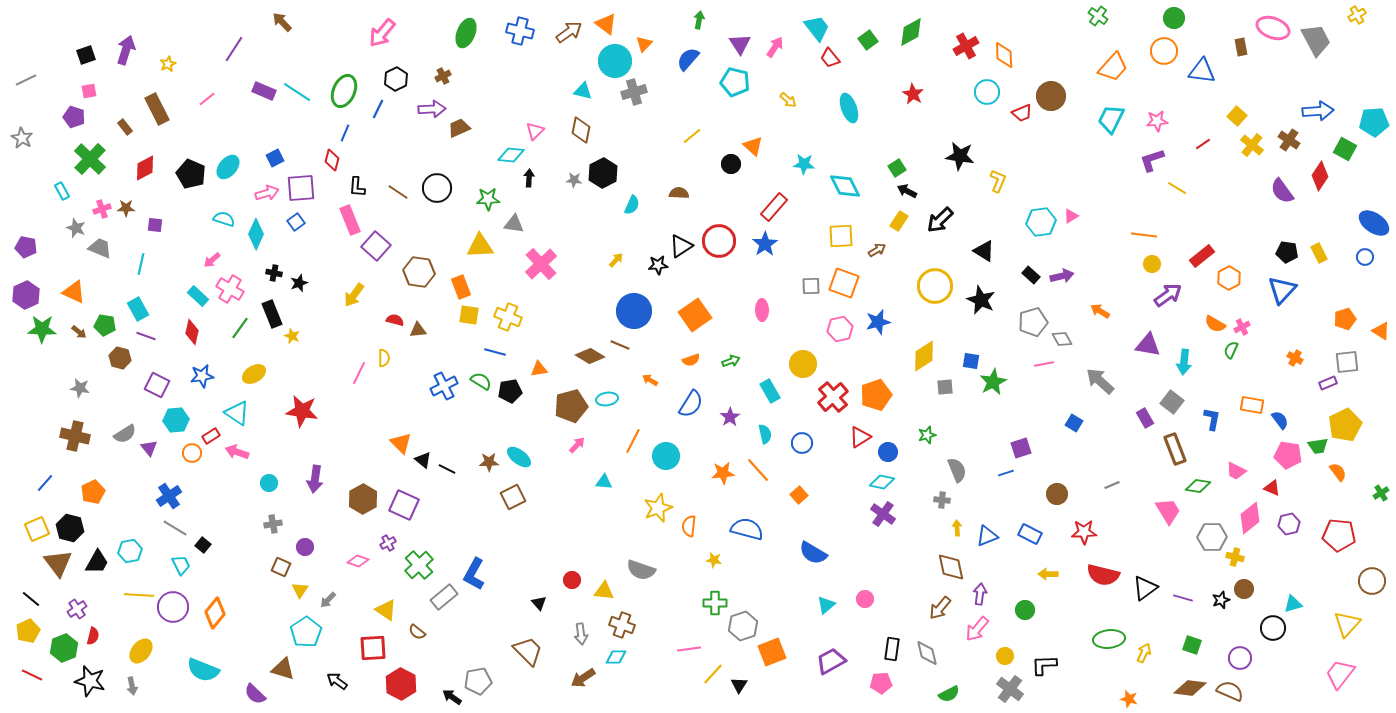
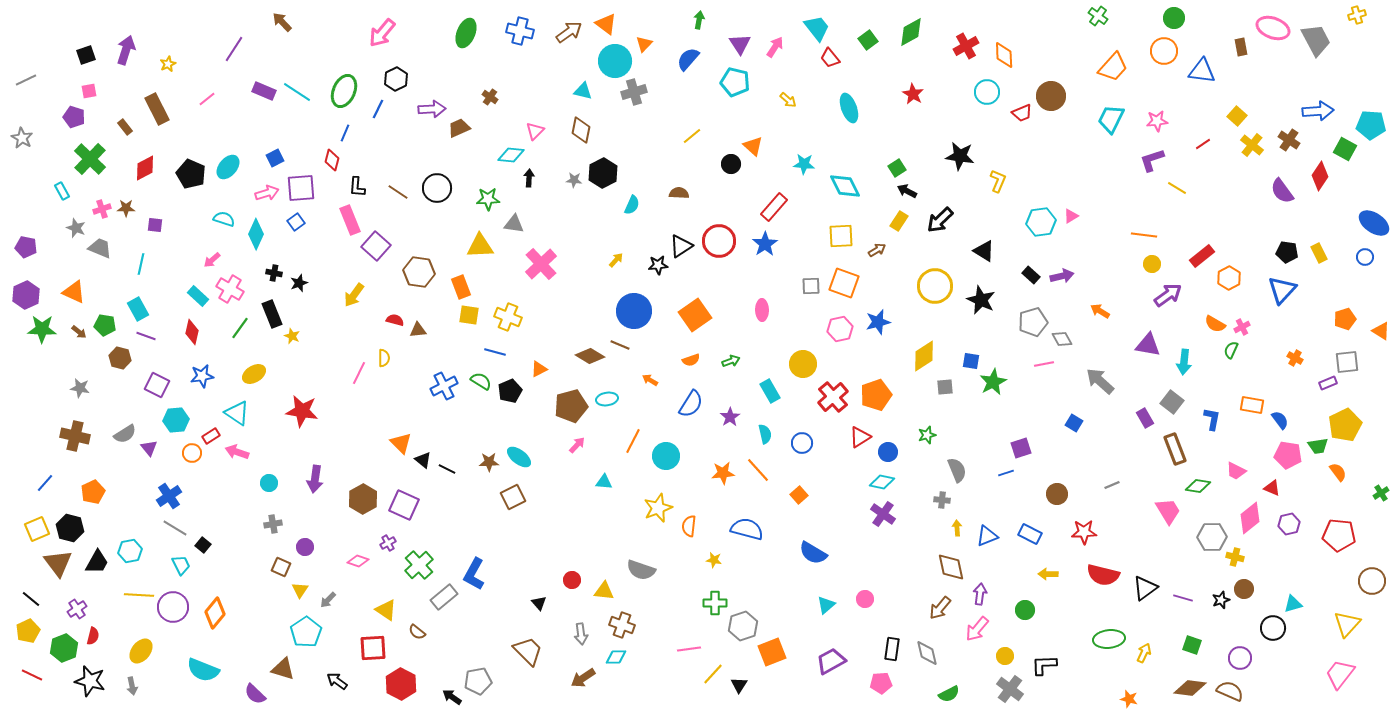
yellow cross at (1357, 15): rotated 12 degrees clockwise
brown cross at (443, 76): moved 47 px right, 21 px down; rotated 28 degrees counterclockwise
cyan pentagon at (1374, 122): moved 3 px left, 3 px down; rotated 8 degrees clockwise
orange triangle at (539, 369): rotated 18 degrees counterclockwise
black pentagon at (510, 391): rotated 15 degrees counterclockwise
